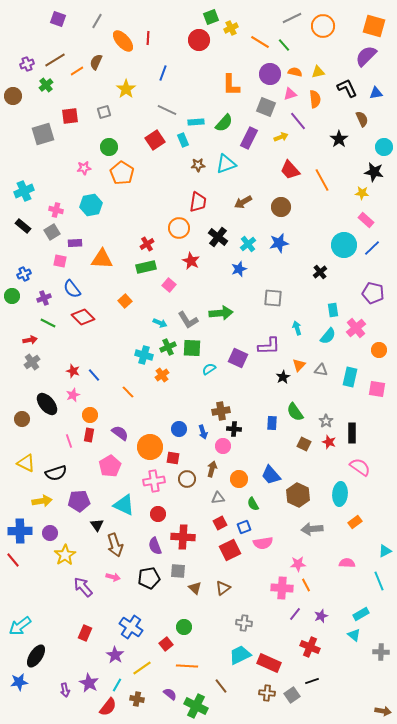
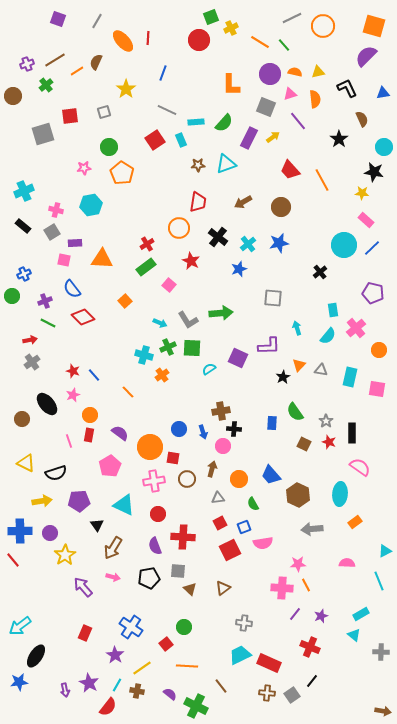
blue triangle at (376, 93): moved 7 px right
yellow arrow at (281, 137): moved 8 px left; rotated 16 degrees counterclockwise
cyan rectangle at (183, 140): moved 2 px left
pink square at (60, 261): moved 4 px right, 1 px up
green rectangle at (146, 267): rotated 24 degrees counterclockwise
purple cross at (44, 298): moved 1 px right, 3 px down
brown arrow at (115, 545): moved 2 px left, 3 px down; rotated 50 degrees clockwise
brown triangle at (195, 588): moved 5 px left, 1 px down
black line at (312, 681): rotated 32 degrees counterclockwise
brown cross at (137, 699): moved 8 px up
